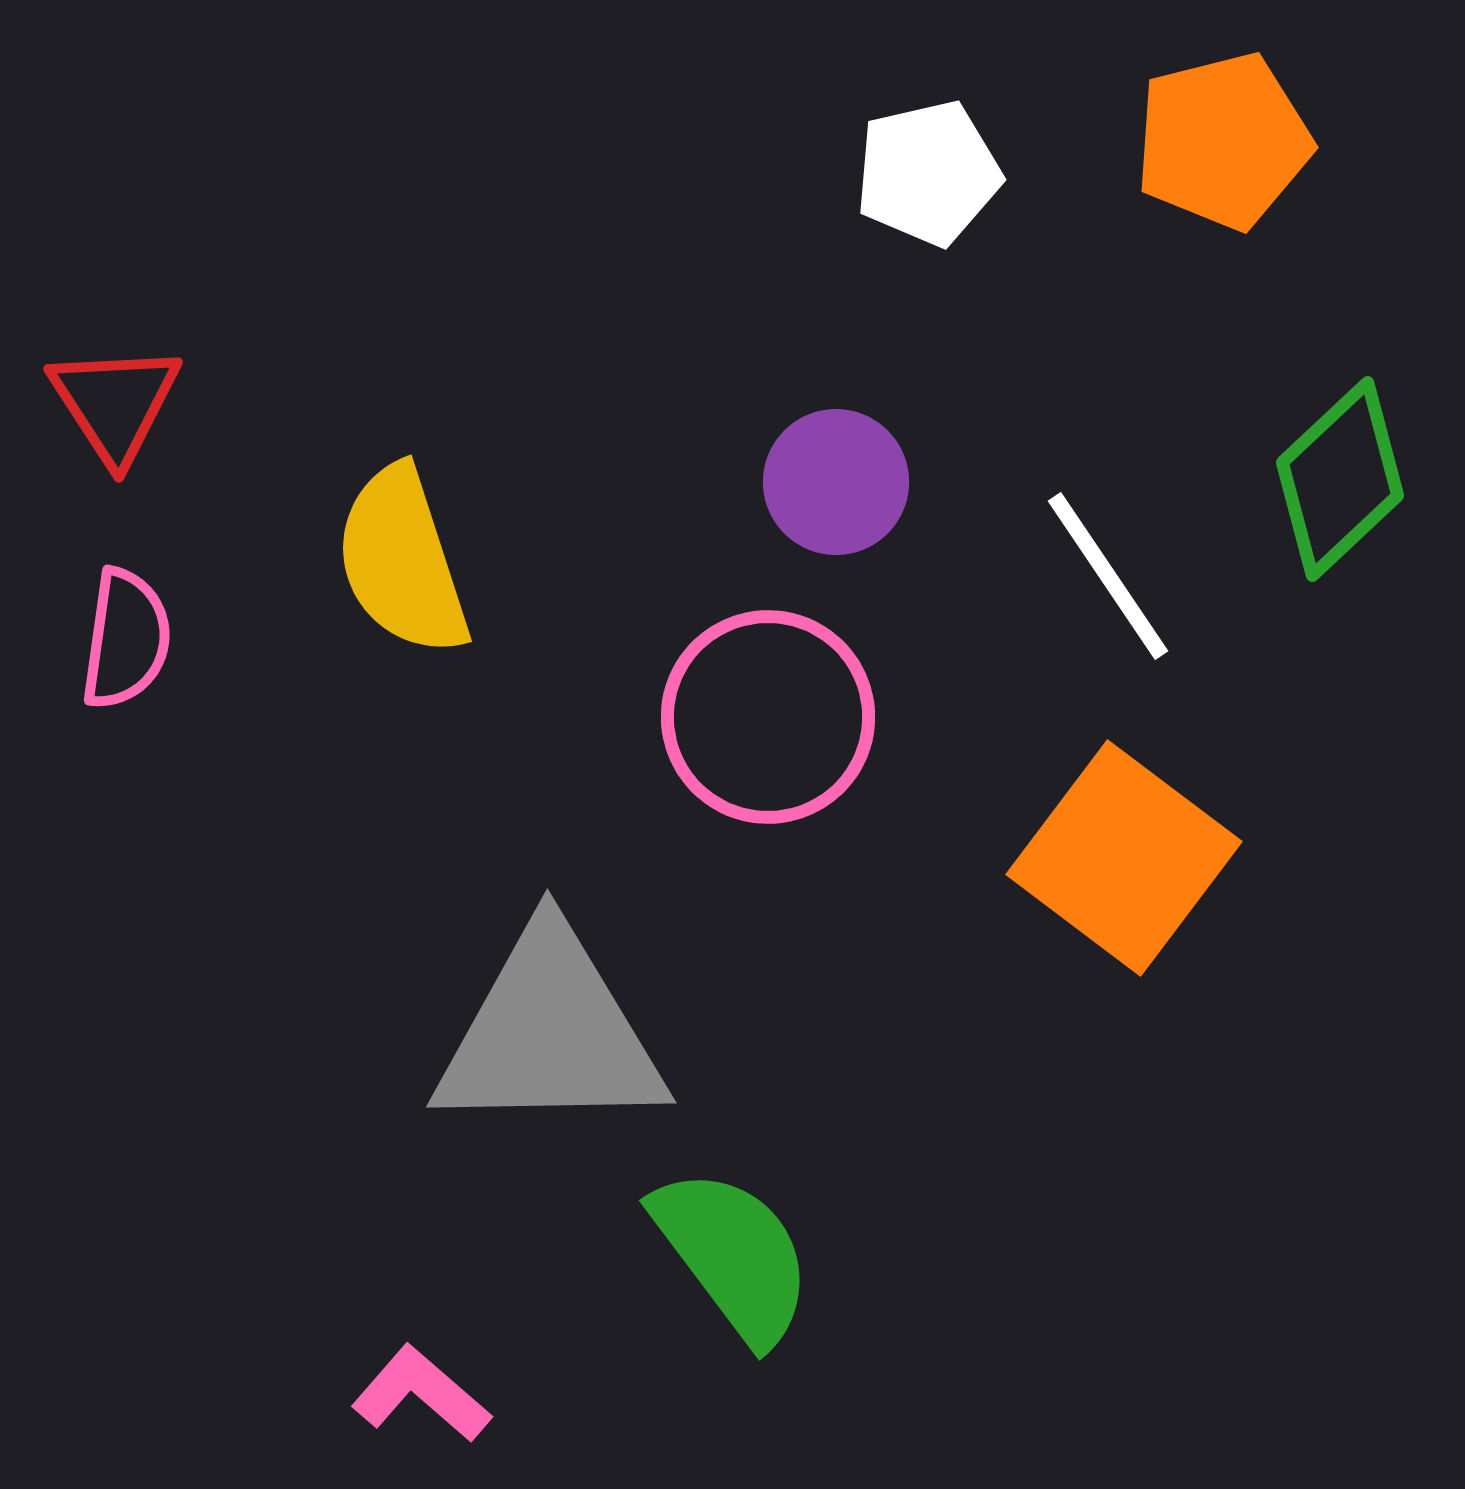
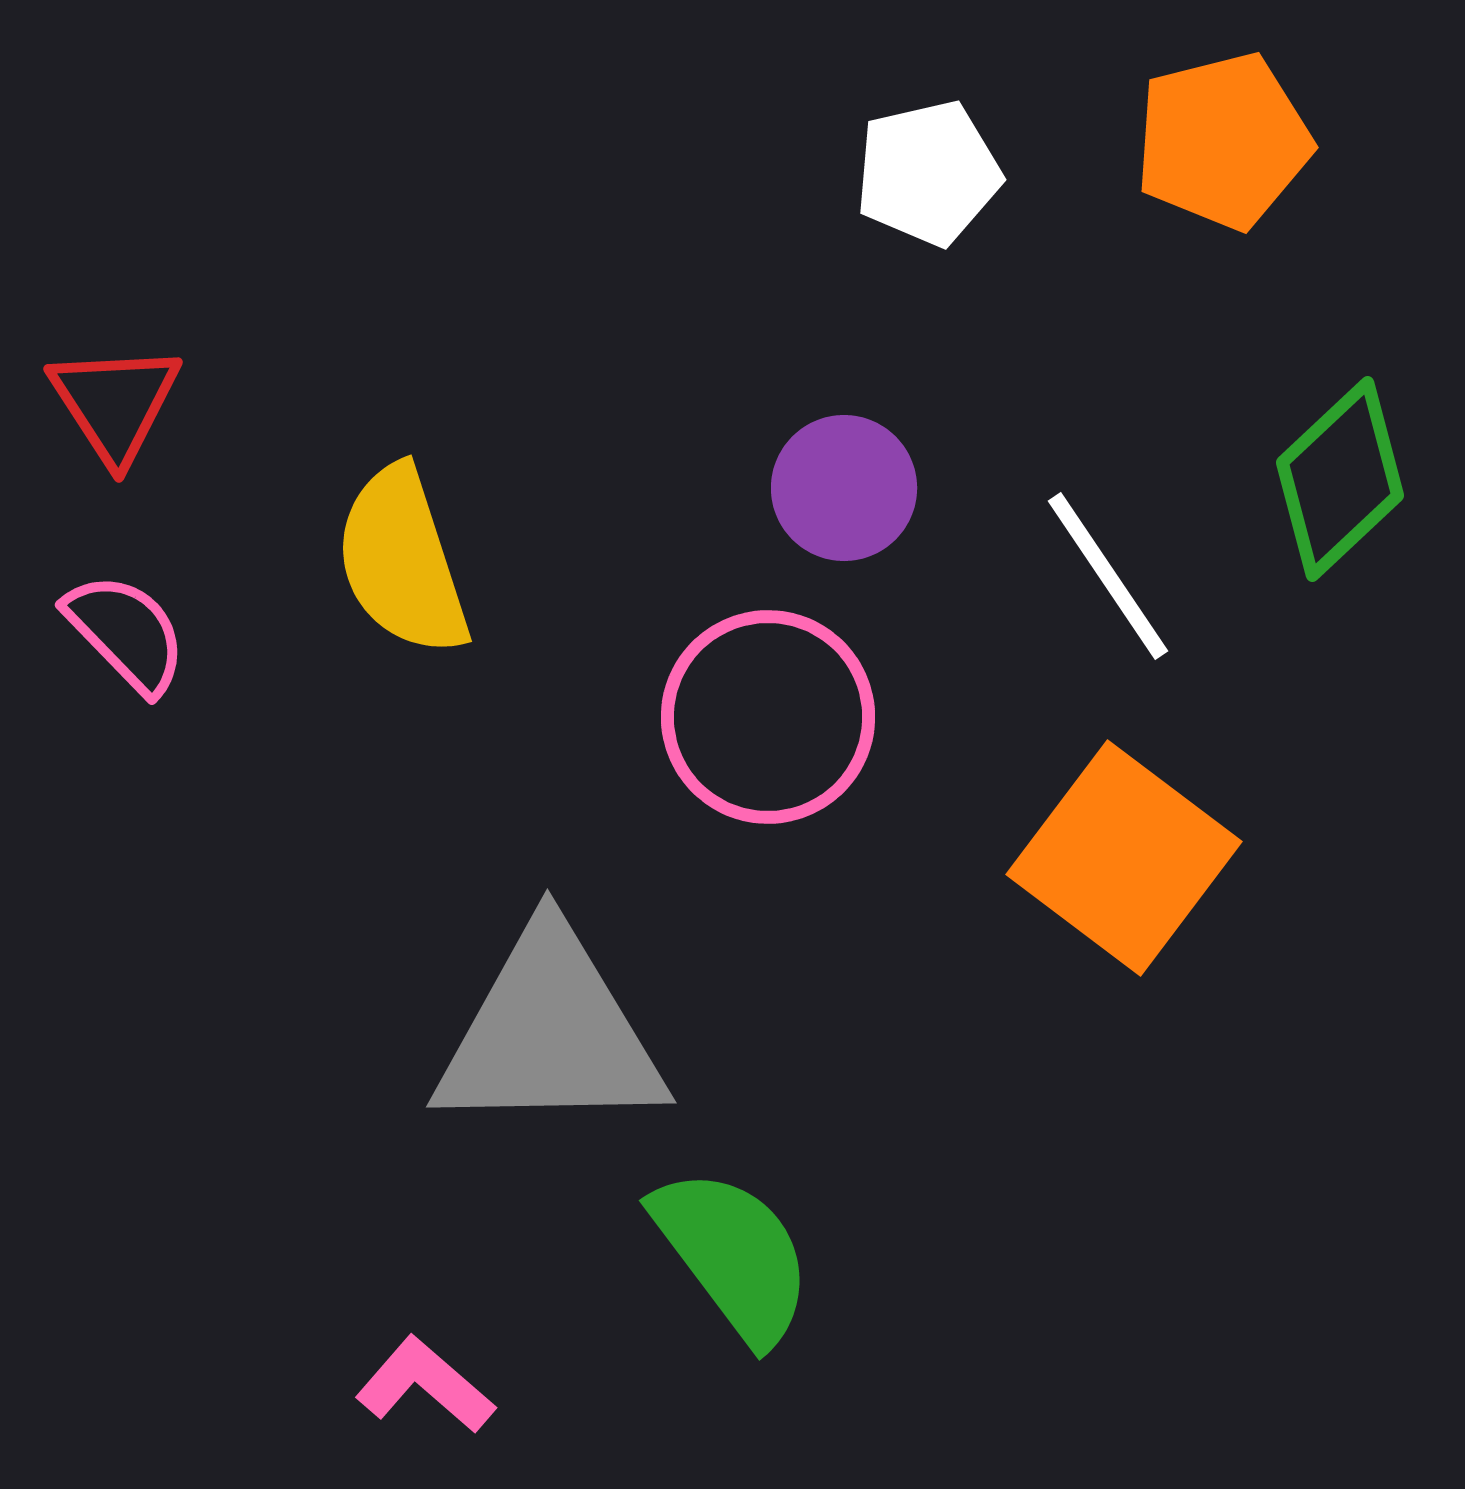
purple circle: moved 8 px right, 6 px down
pink semicircle: moved 6 px up; rotated 52 degrees counterclockwise
pink L-shape: moved 4 px right, 9 px up
